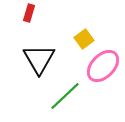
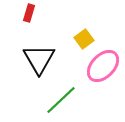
green line: moved 4 px left, 4 px down
